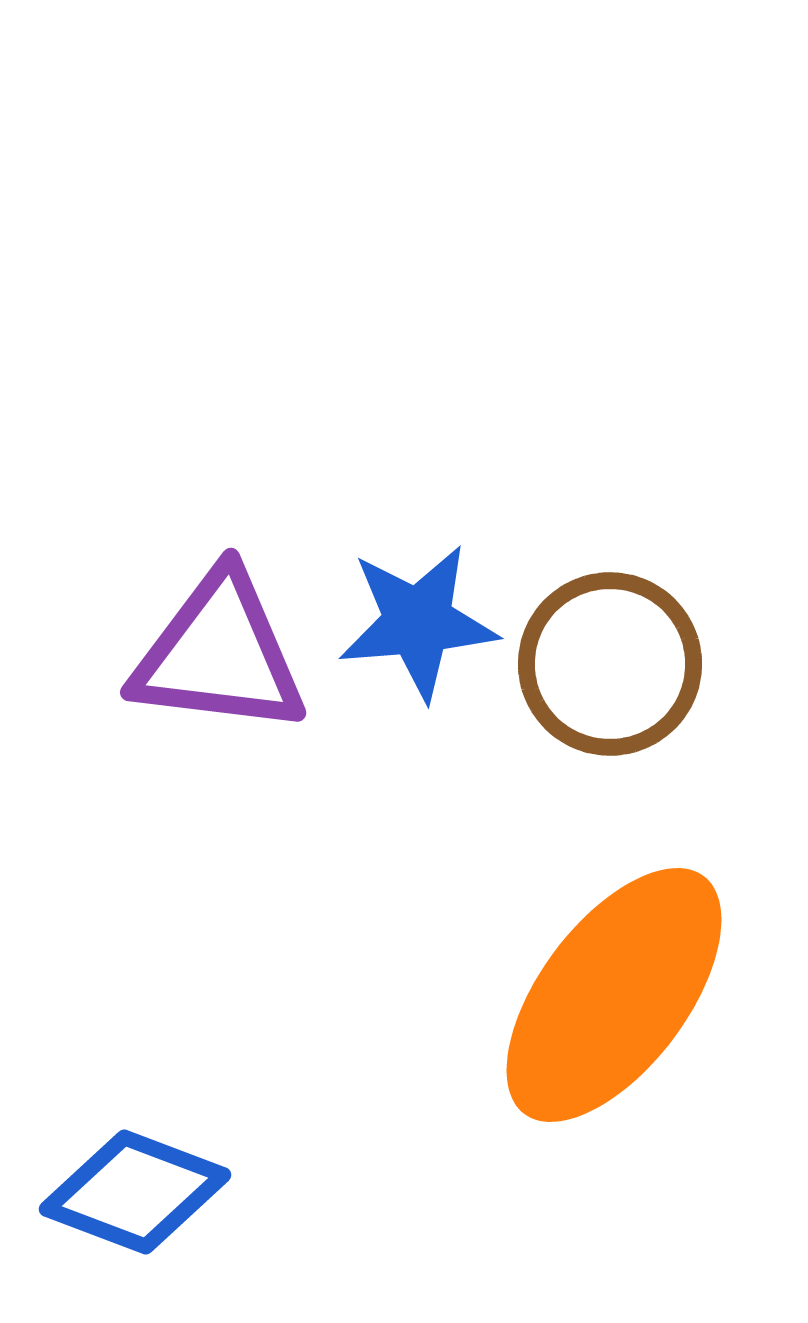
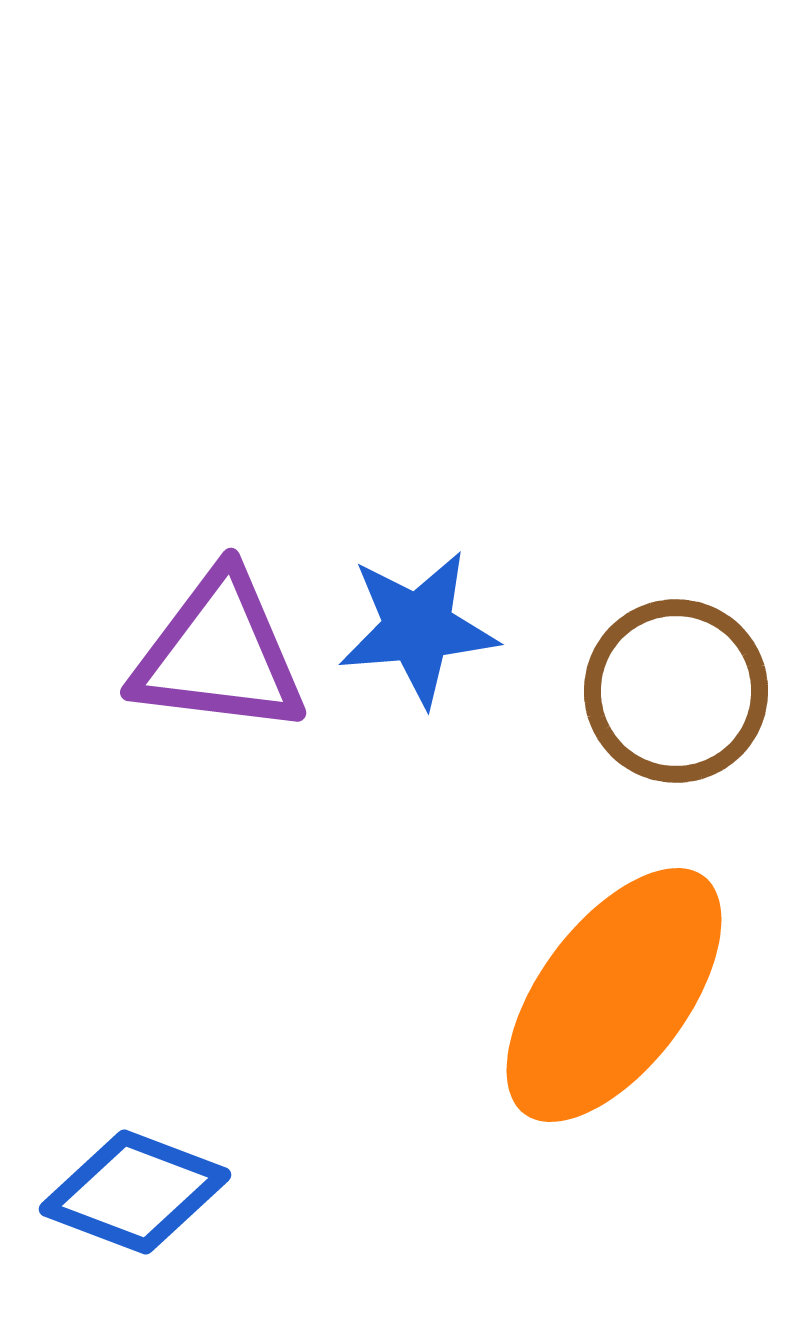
blue star: moved 6 px down
brown circle: moved 66 px right, 27 px down
